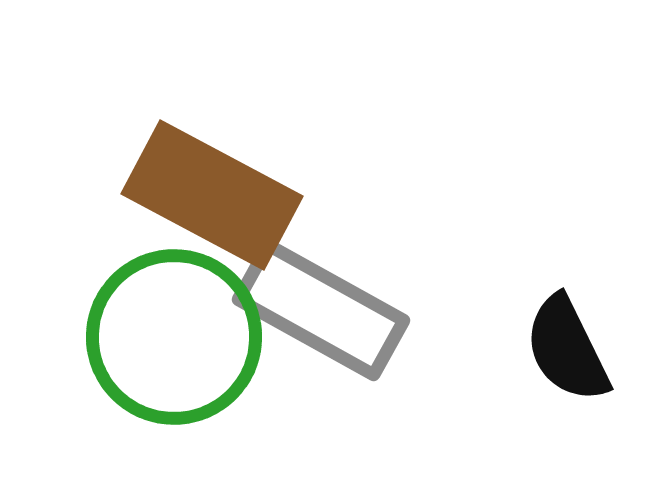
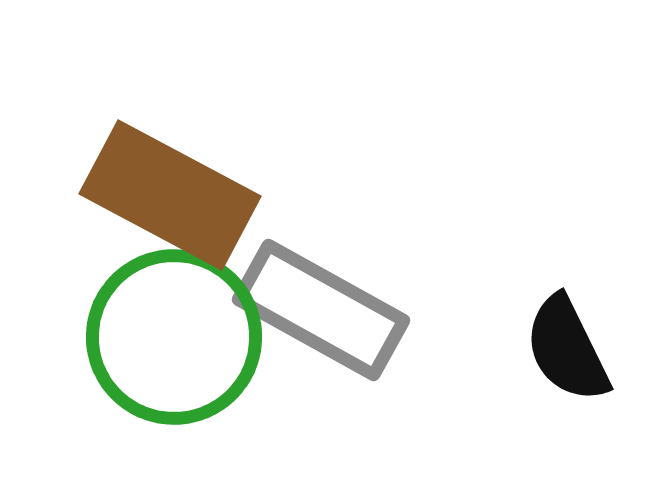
brown rectangle: moved 42 px left
